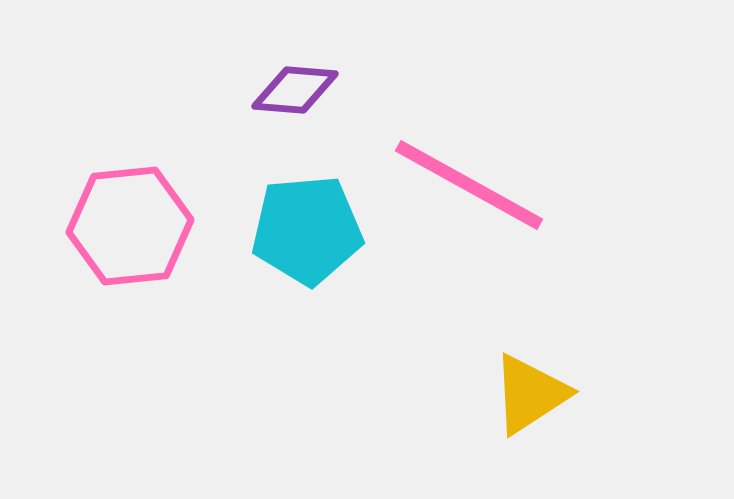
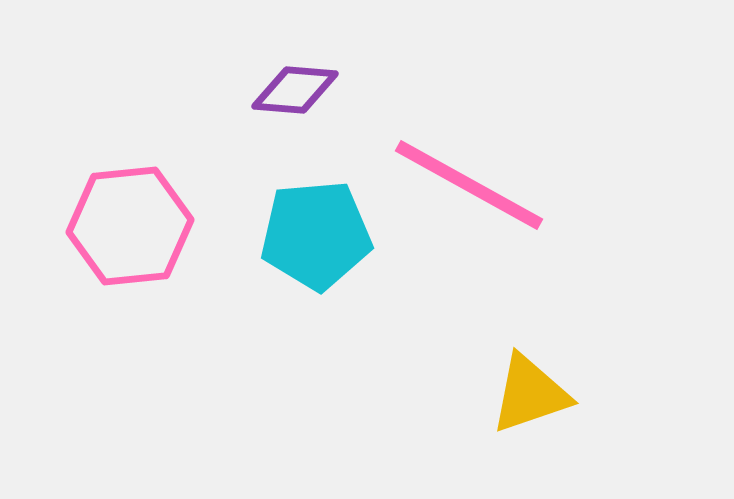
cyan pentagon: moved 9 px right, 5 px down
yellow triangle: rotated 14 degrees clockwise
